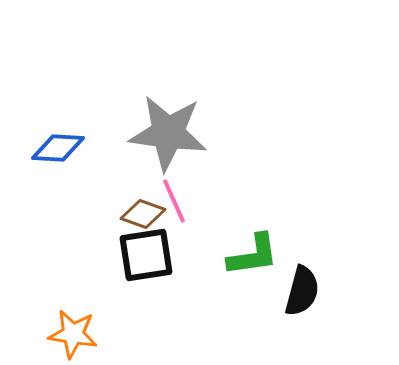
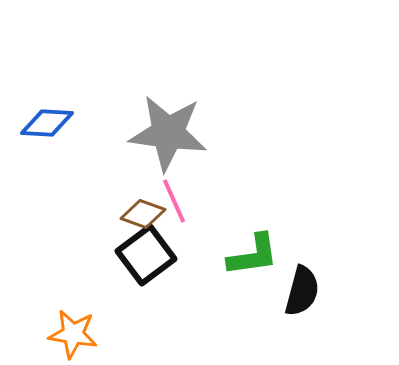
blue diamond: moved 11 px left, 25 px up
black square: rotated 28 degrees counterclockwise
